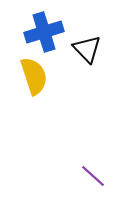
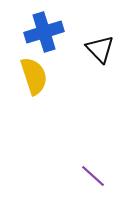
black triangle: moved 13 px right
